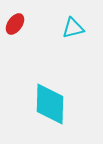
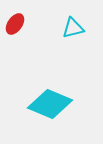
cyan diamond: rotated 69 degrees counterclockwise
